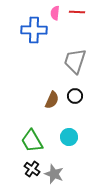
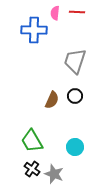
cyan circle: moved 6 px right, 10 px down
